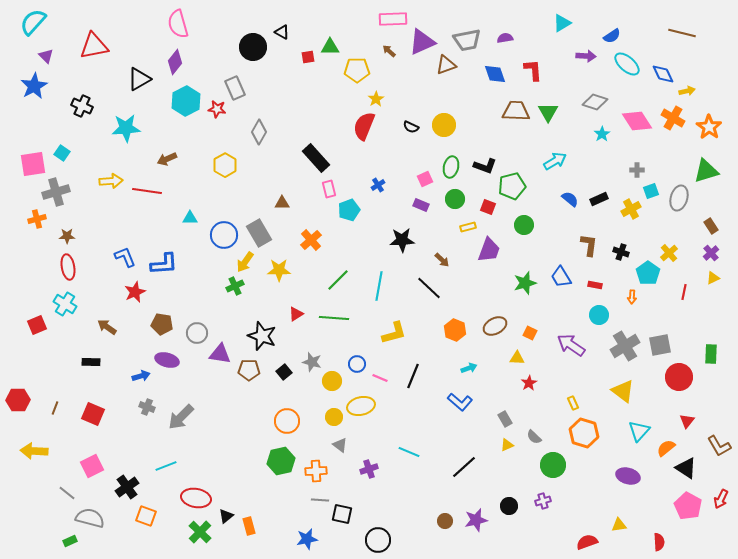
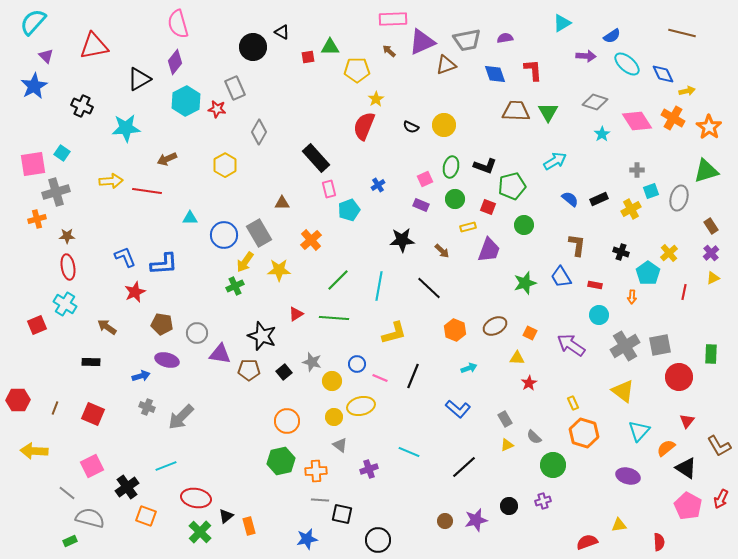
brown L-shape at (589, 245): moved 12 px left
brown arrow at (442, 260): moved 9 px up
blue L-shape at (460, 402): moved 2 px left, 7 px down
